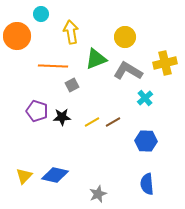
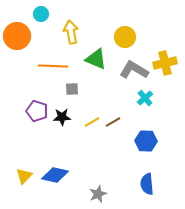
green triangle: rotated 45 degrees clockwise
gray L-shape: moved 6 px right, 1 px up
gray square: moved 4 px down; rotated 24 degrees clockwise
